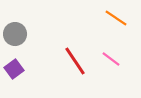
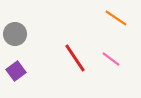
red line: moved 3 px up
purple square: moved 2 px right, 2 px down
